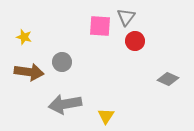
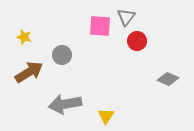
red circle: moved 2 px right
gray circle: moved 7 px up
brown arrow: rotated 40 degrees counterclockwise
